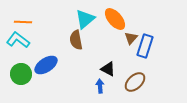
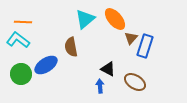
brown semicircle: moved 5 px left, 7 px down
brown ellipse: rotated 75 degrees clockwise
